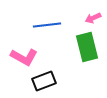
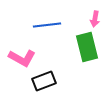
pink arrow: moved 2 px right, 1 px down; rotated 56 degrees counterclockwise
pink L-shape: moved 2 px left, 1 px down
